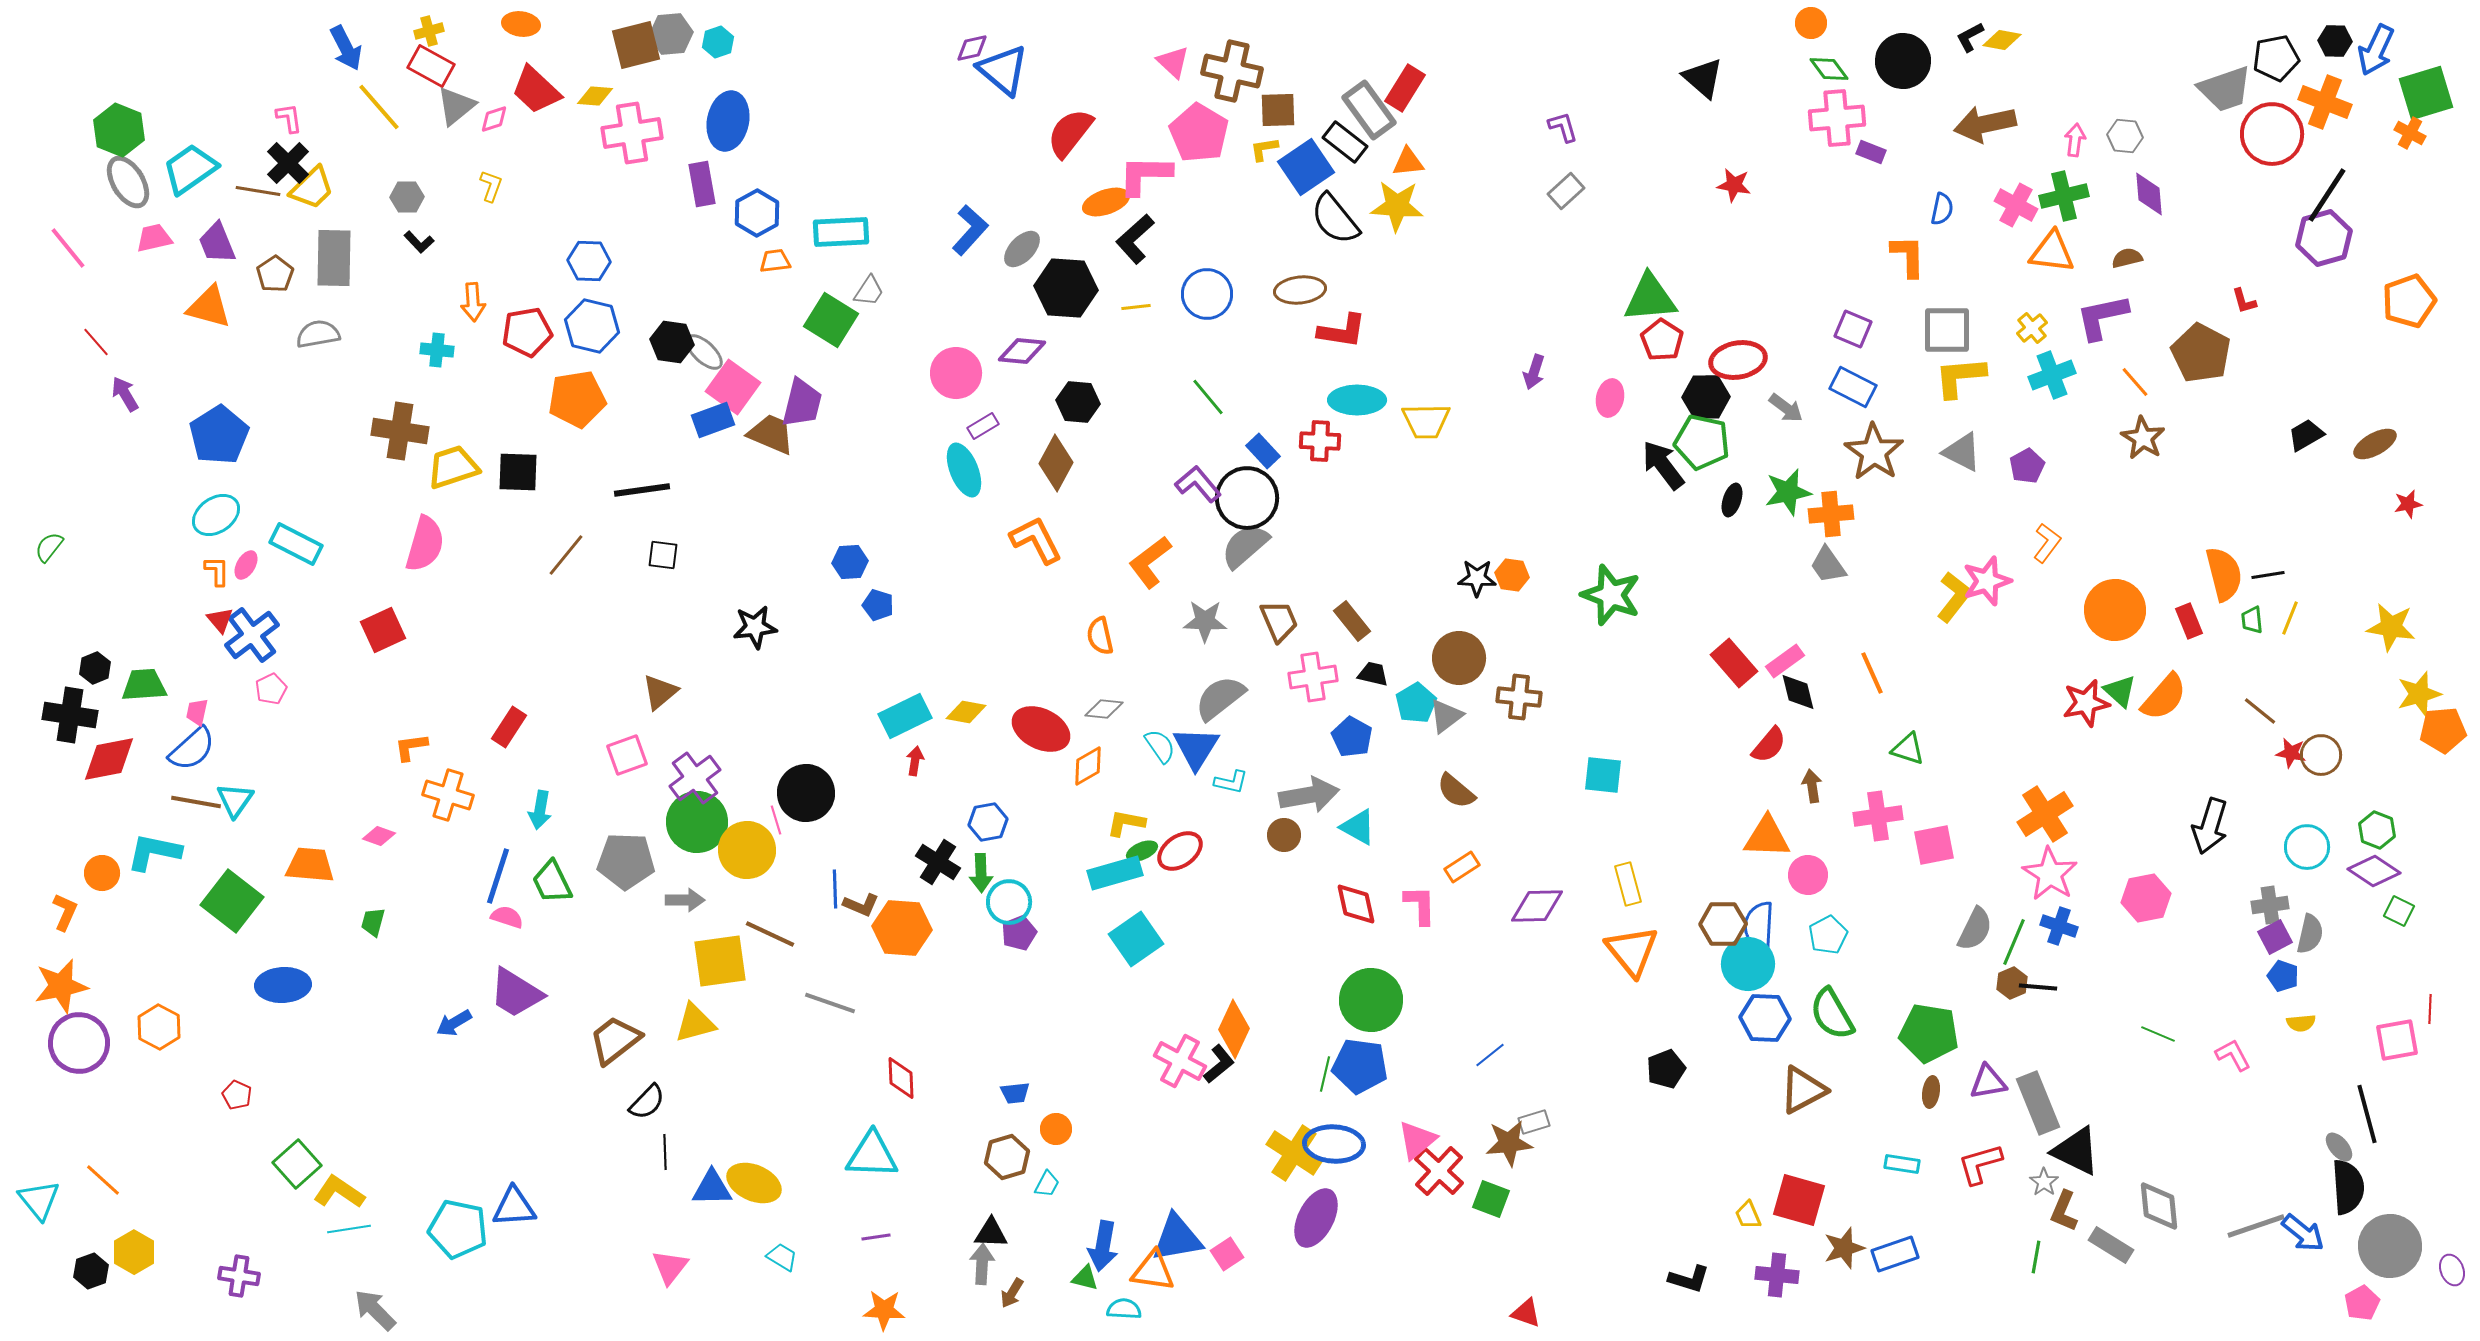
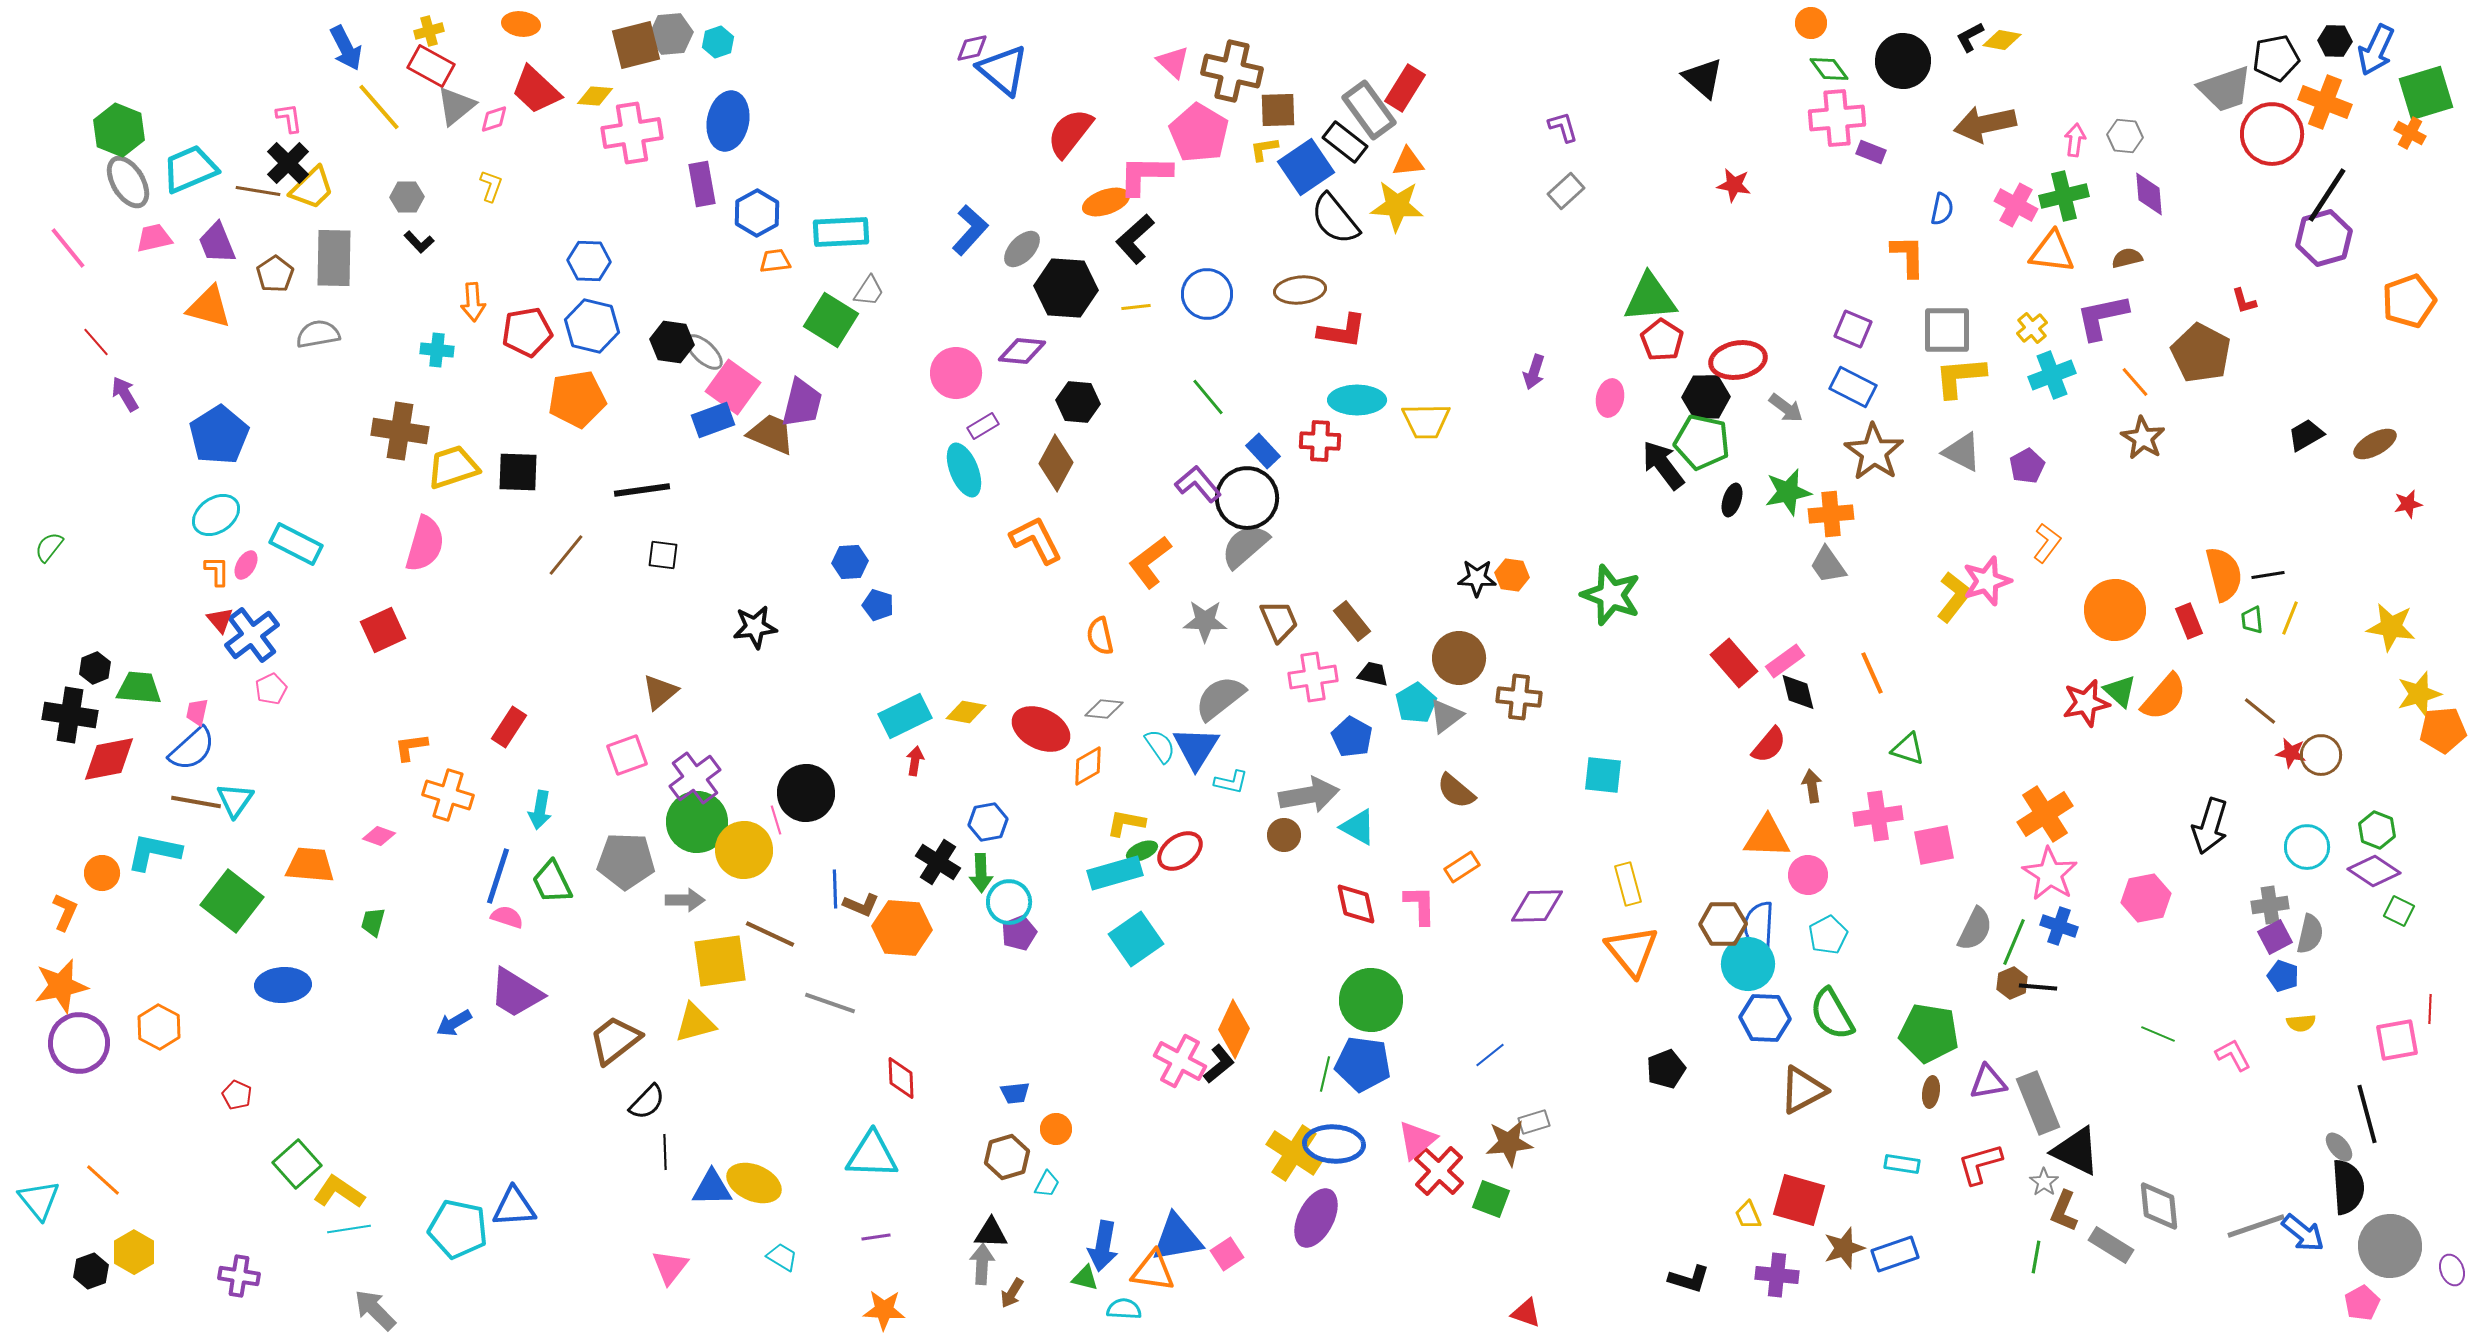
cyan trapezoid at (190, 169): rotated 12 degrees clockwise
green trapezoid at (144, 685): moved 5 px left, 3 px down; rotated 9 degrees clockwise
yellow circle at (747, 850): moved 3 px left
blue pentagon at (1360, 1066): moved 3 px right, 2 px up
